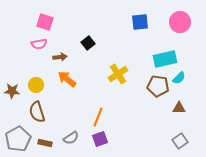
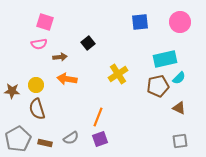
orange arrow: rotated 30 degrees counterclockwise
brown pentagon: rotated 20 degrees counterclockwise
brown triangle: rotated 24 degrees clockwise
brown semicircle: moved 3 px up
gray square: rotated 28 degrees clockwise
